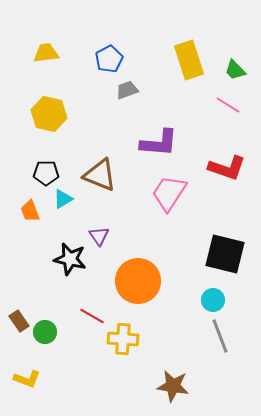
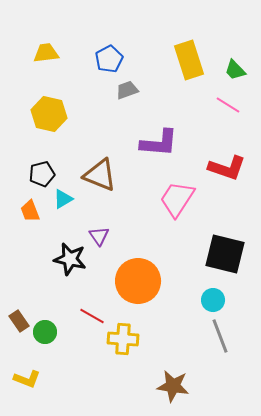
black pentagon: moved 4 px left, 1 px down; rotated 15 degrees counterclockwise
pink trapezoid: moved 8 px right, 6 px down
